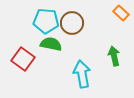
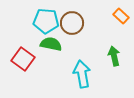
orange rectangle: moved 3 px down
